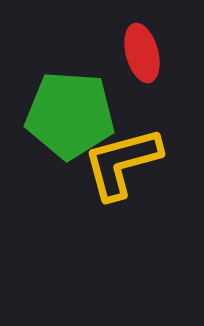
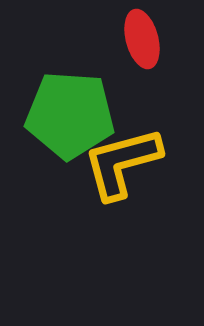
red ellipse: moved 14 px up
